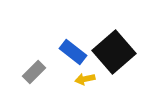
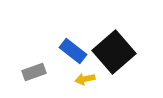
blue rectangle: moved 1 px up
gray rectangle: rotated 25 degrees clockwise
